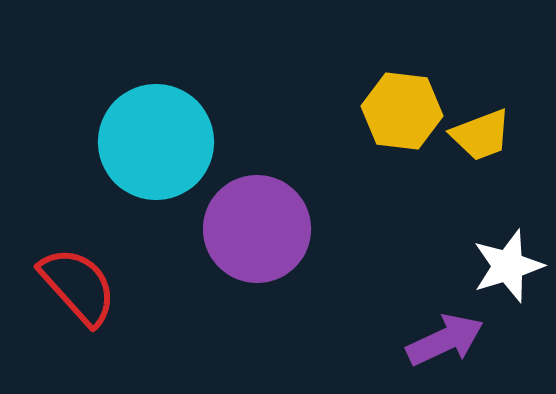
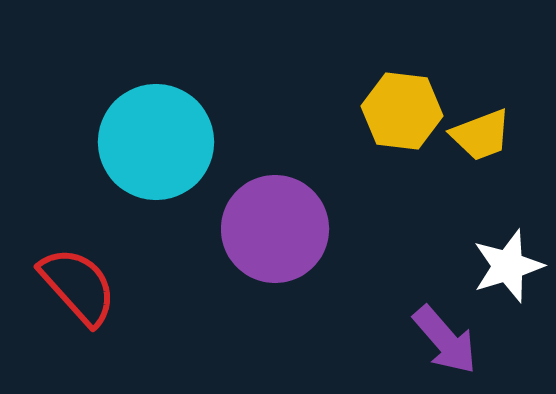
purple circle: moved 18 px right
purple arrow: rotated 74 degrees clockwise
